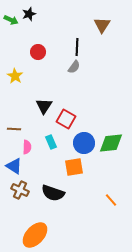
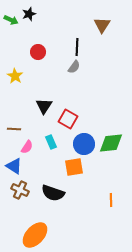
red square: moved 2 px right
blue circle: moved 1 px down
pink semicircle: rotated 32 degrees clockwise
orange line: rotated 40 degrees clockwise
